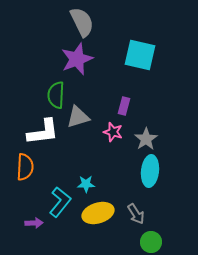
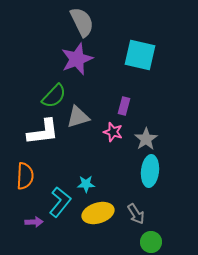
green semicircle: moved 2 px left, 1 px down; rotated 140 degrees counterclockwise
orange semicircle: moved 9 px down
purple arrow: moved 1 px up
